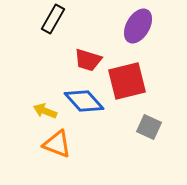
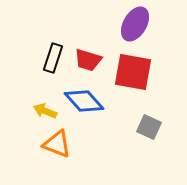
black rectangle: moved 39 px down; rotated 12 degrees counterclockwise
purple ellipse: moved 3 px left, 2 px up
red square: moved 6 px right, 9 px up; rotated 24 degrees clockwise
